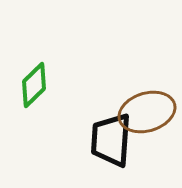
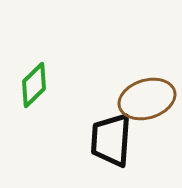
brown ellipse: moved 13 px up
